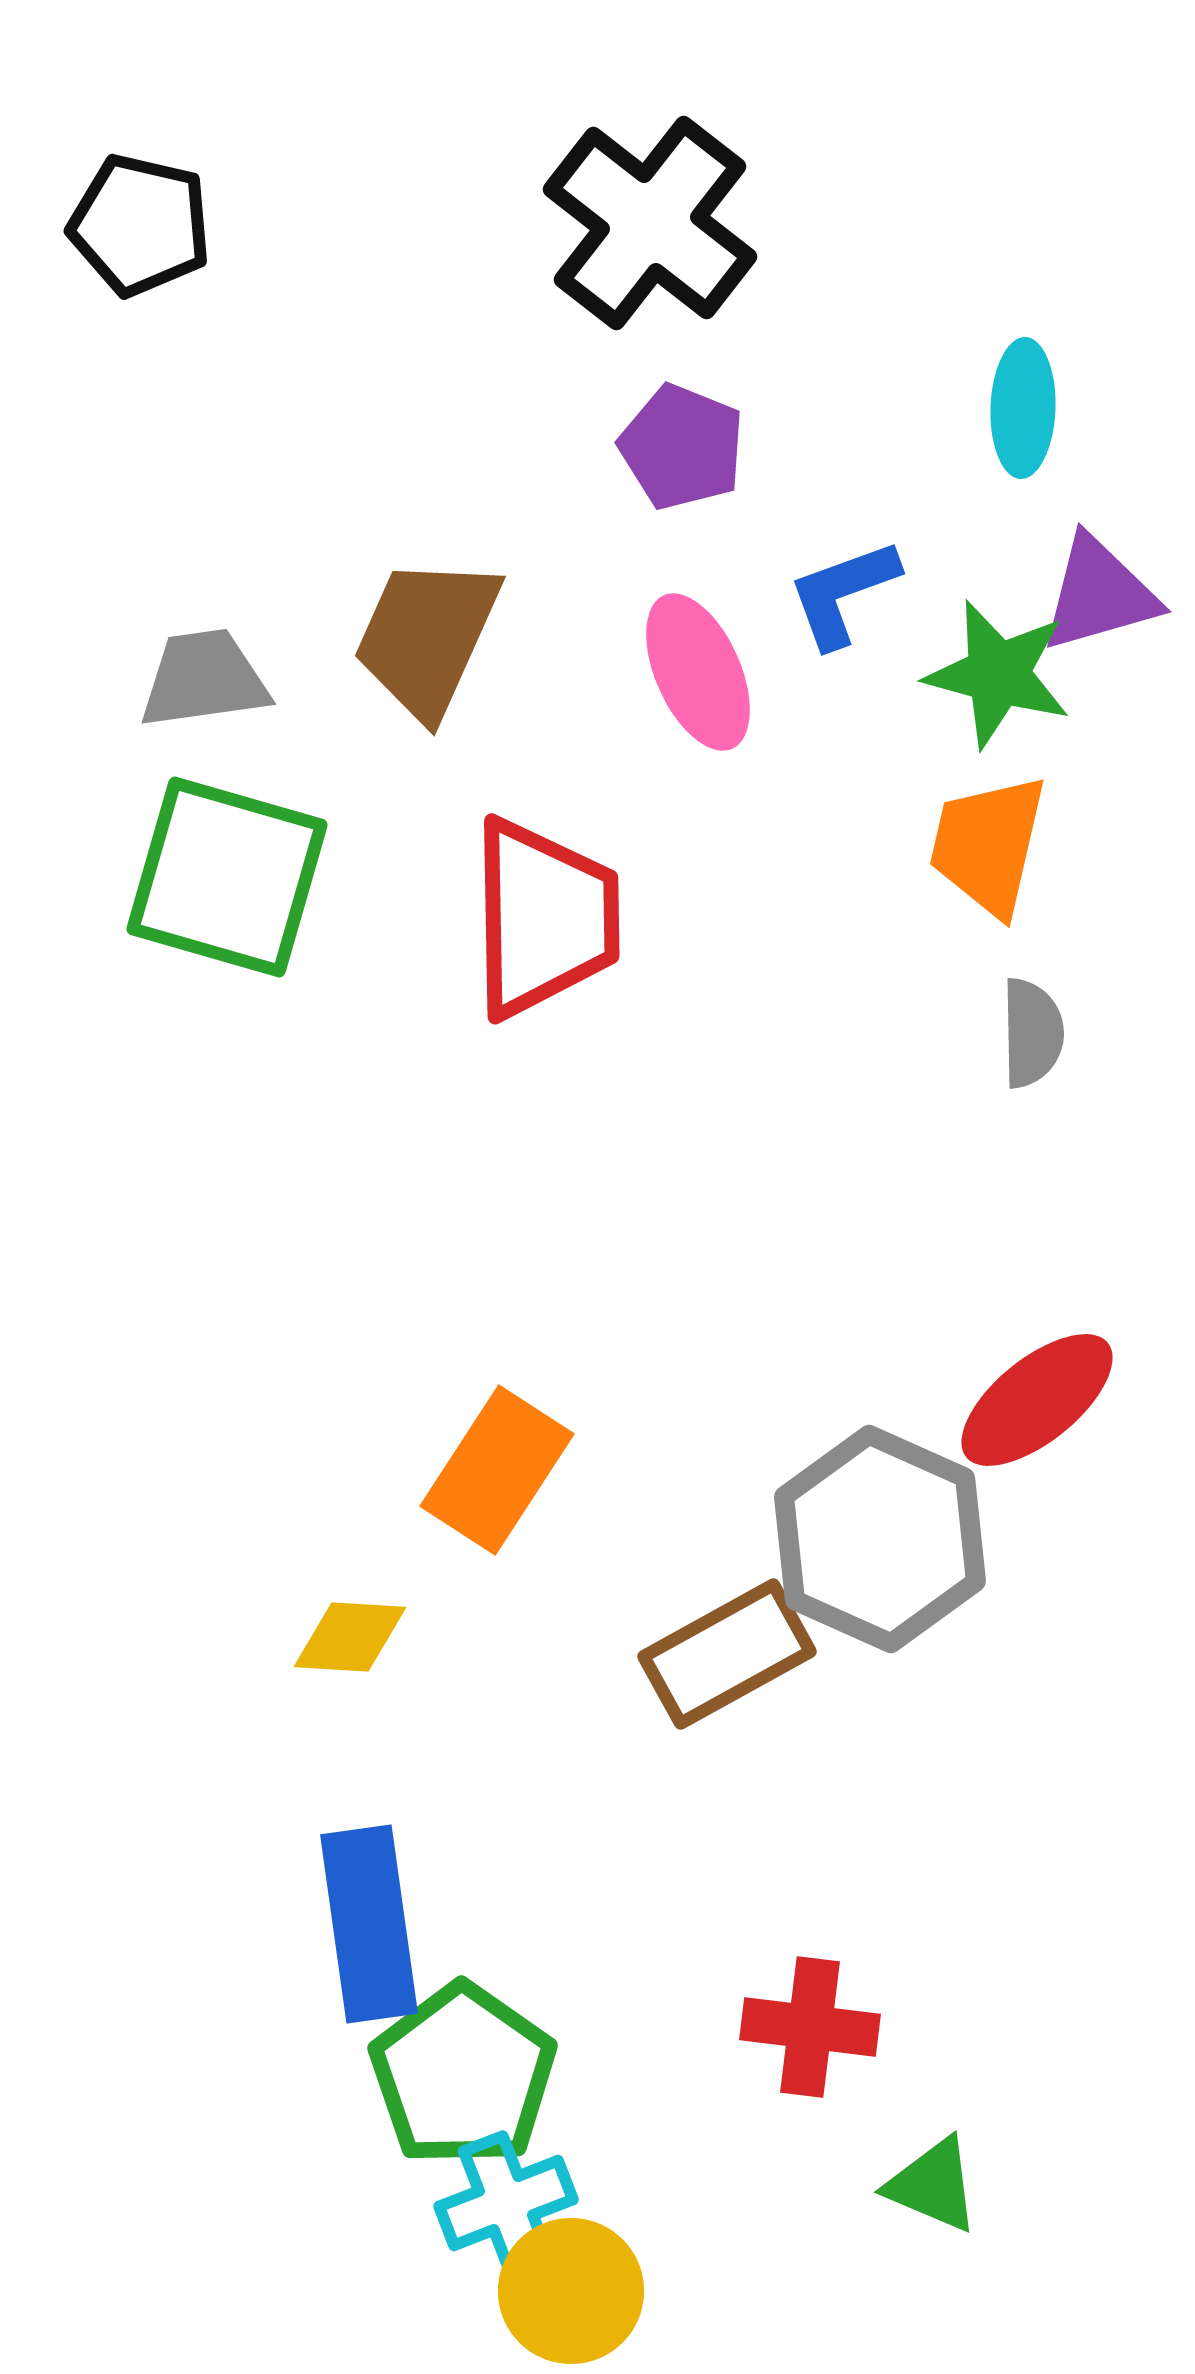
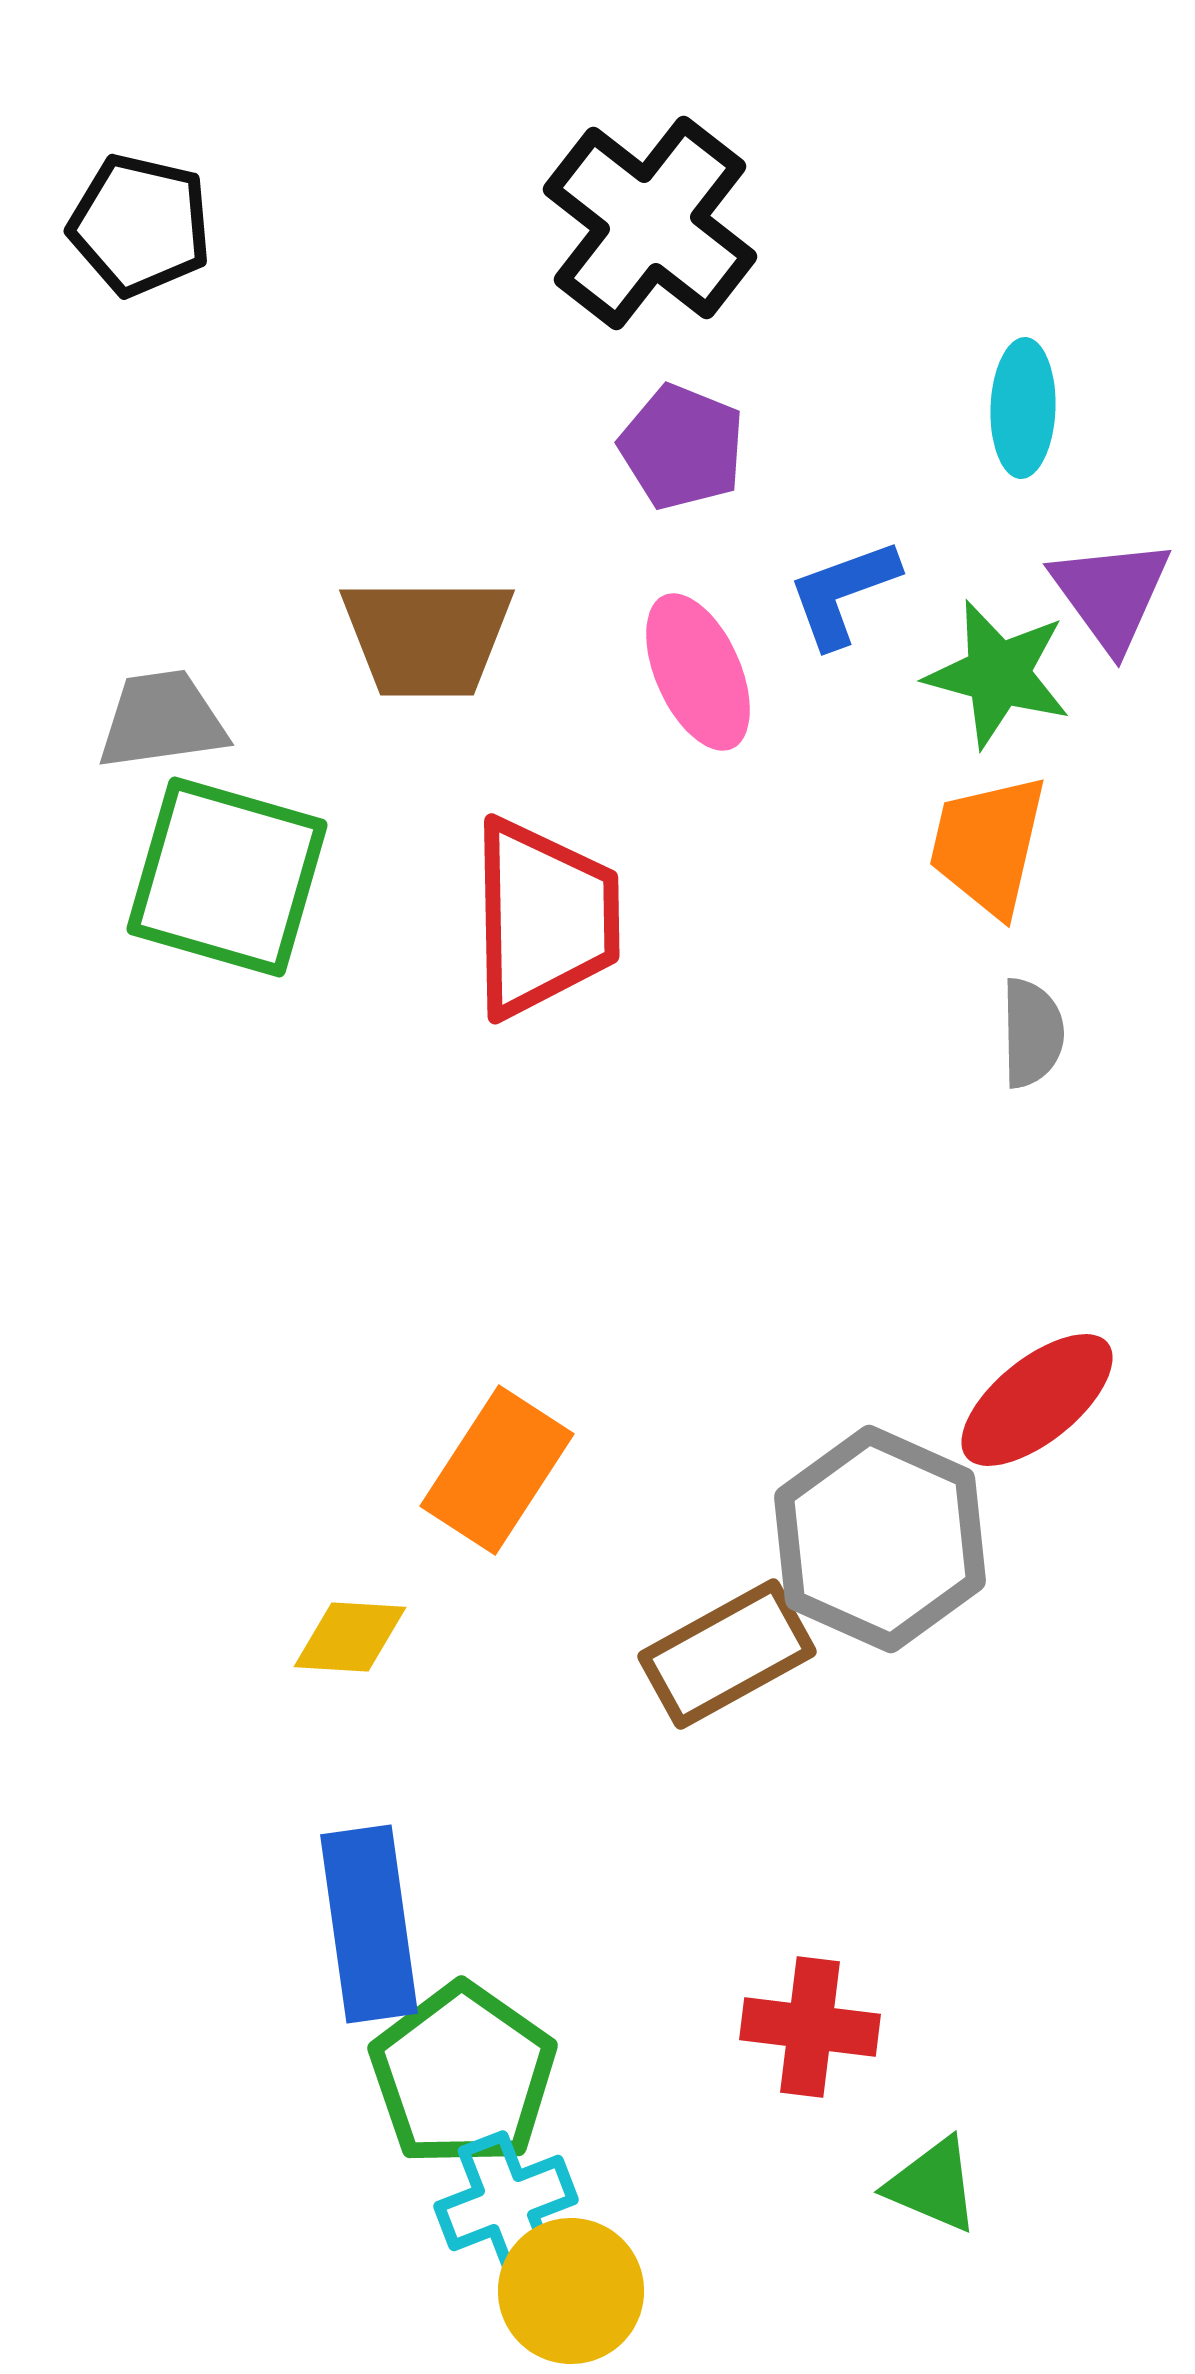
purple triangle: moved 12 px right; rotated 50 degrees counterclockwise
brown trapezoid: rotated 114 degrees counterclockwise
gray trapezoid: moved 42 px left, 41 px down
